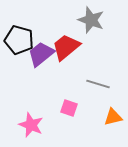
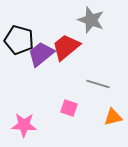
pink star: moved 7 px left; rotated 20 degrees counterclockwise
